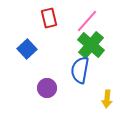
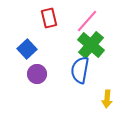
purple circle: moved 10 px left, 14 px up
